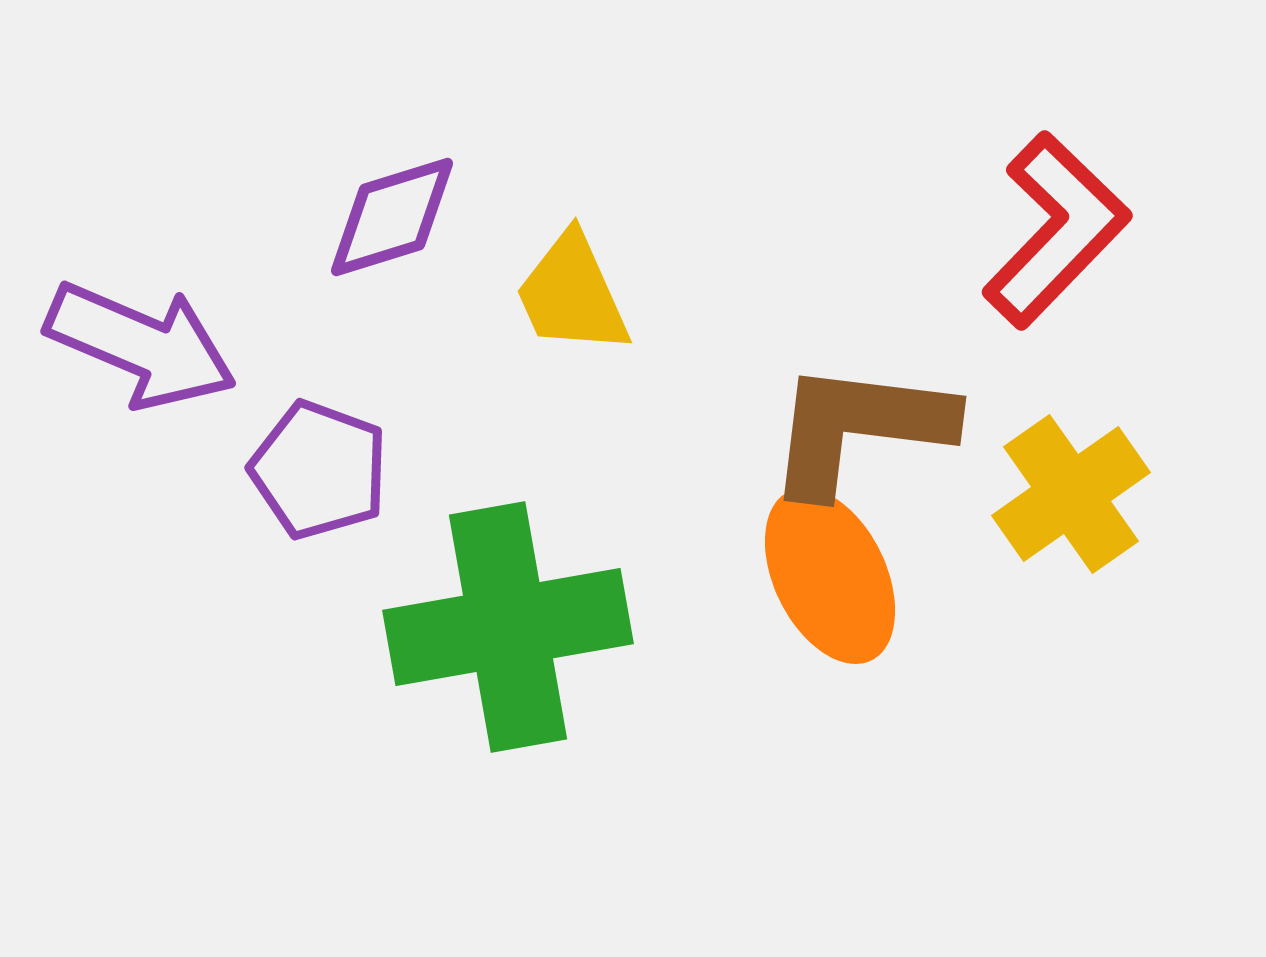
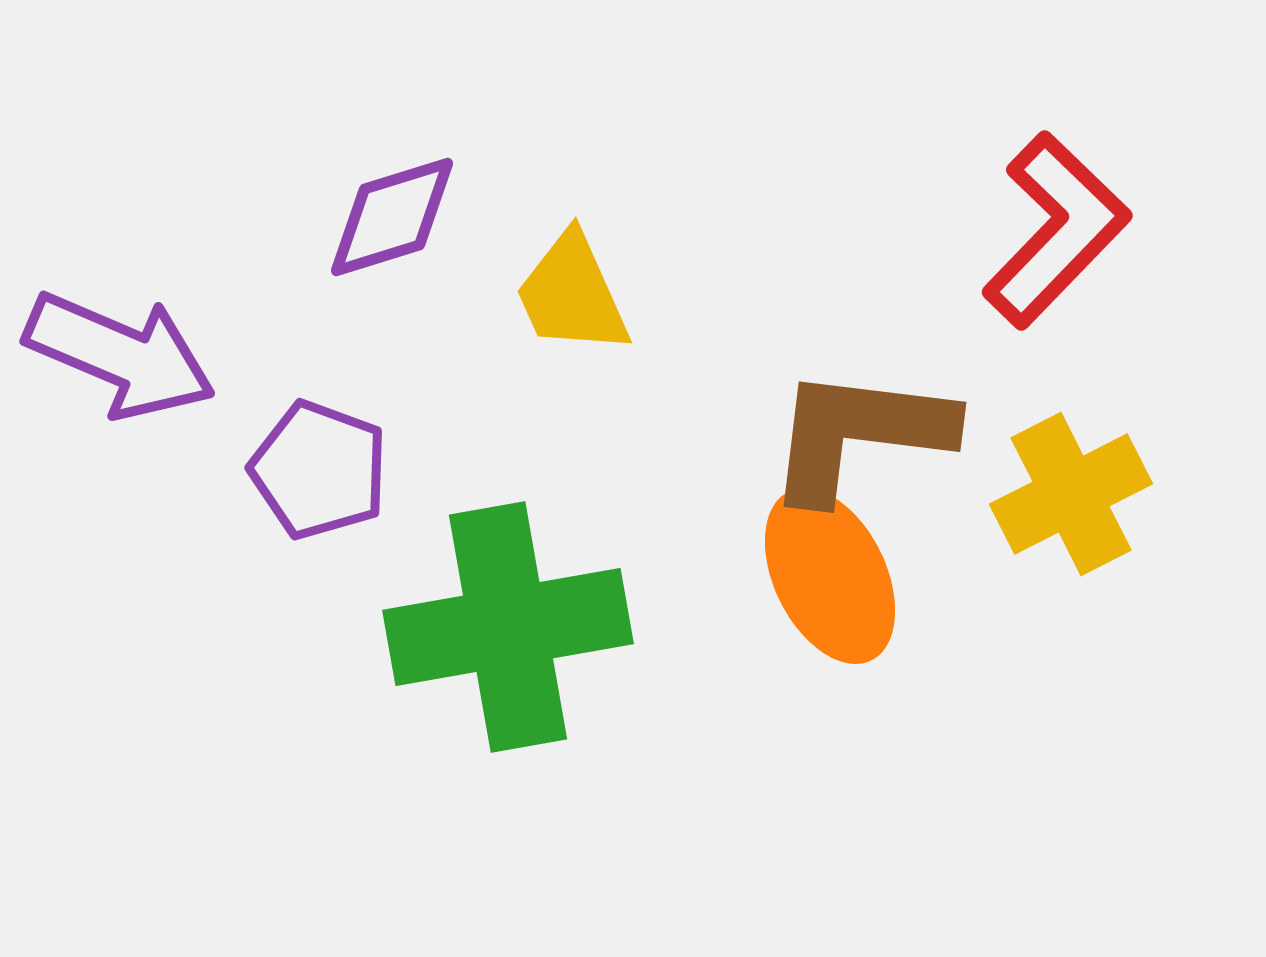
purple arrow: moved 21 px left, 10 px down
brown L-shape: moved 6 px down
yellow cross: rotated 8 degrees clockwise
